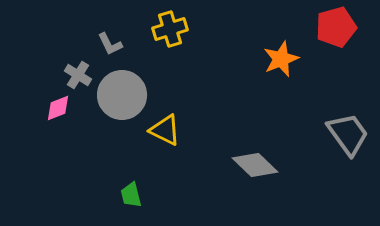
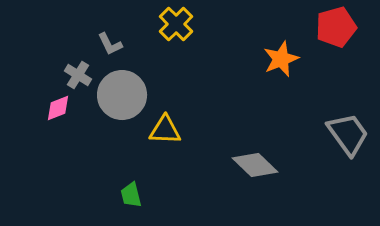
yellow cross: moved 6 px right, 5 px up; rotated 28 degrees counterclockwise
yellow triangle: rotated 24 degrees counterclockwise
